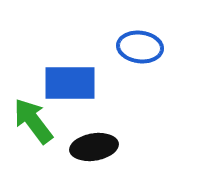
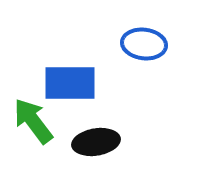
blue ellipse: moved 4 px right, 3 px up
black ellipse: moved 2 px right, 5 px up
